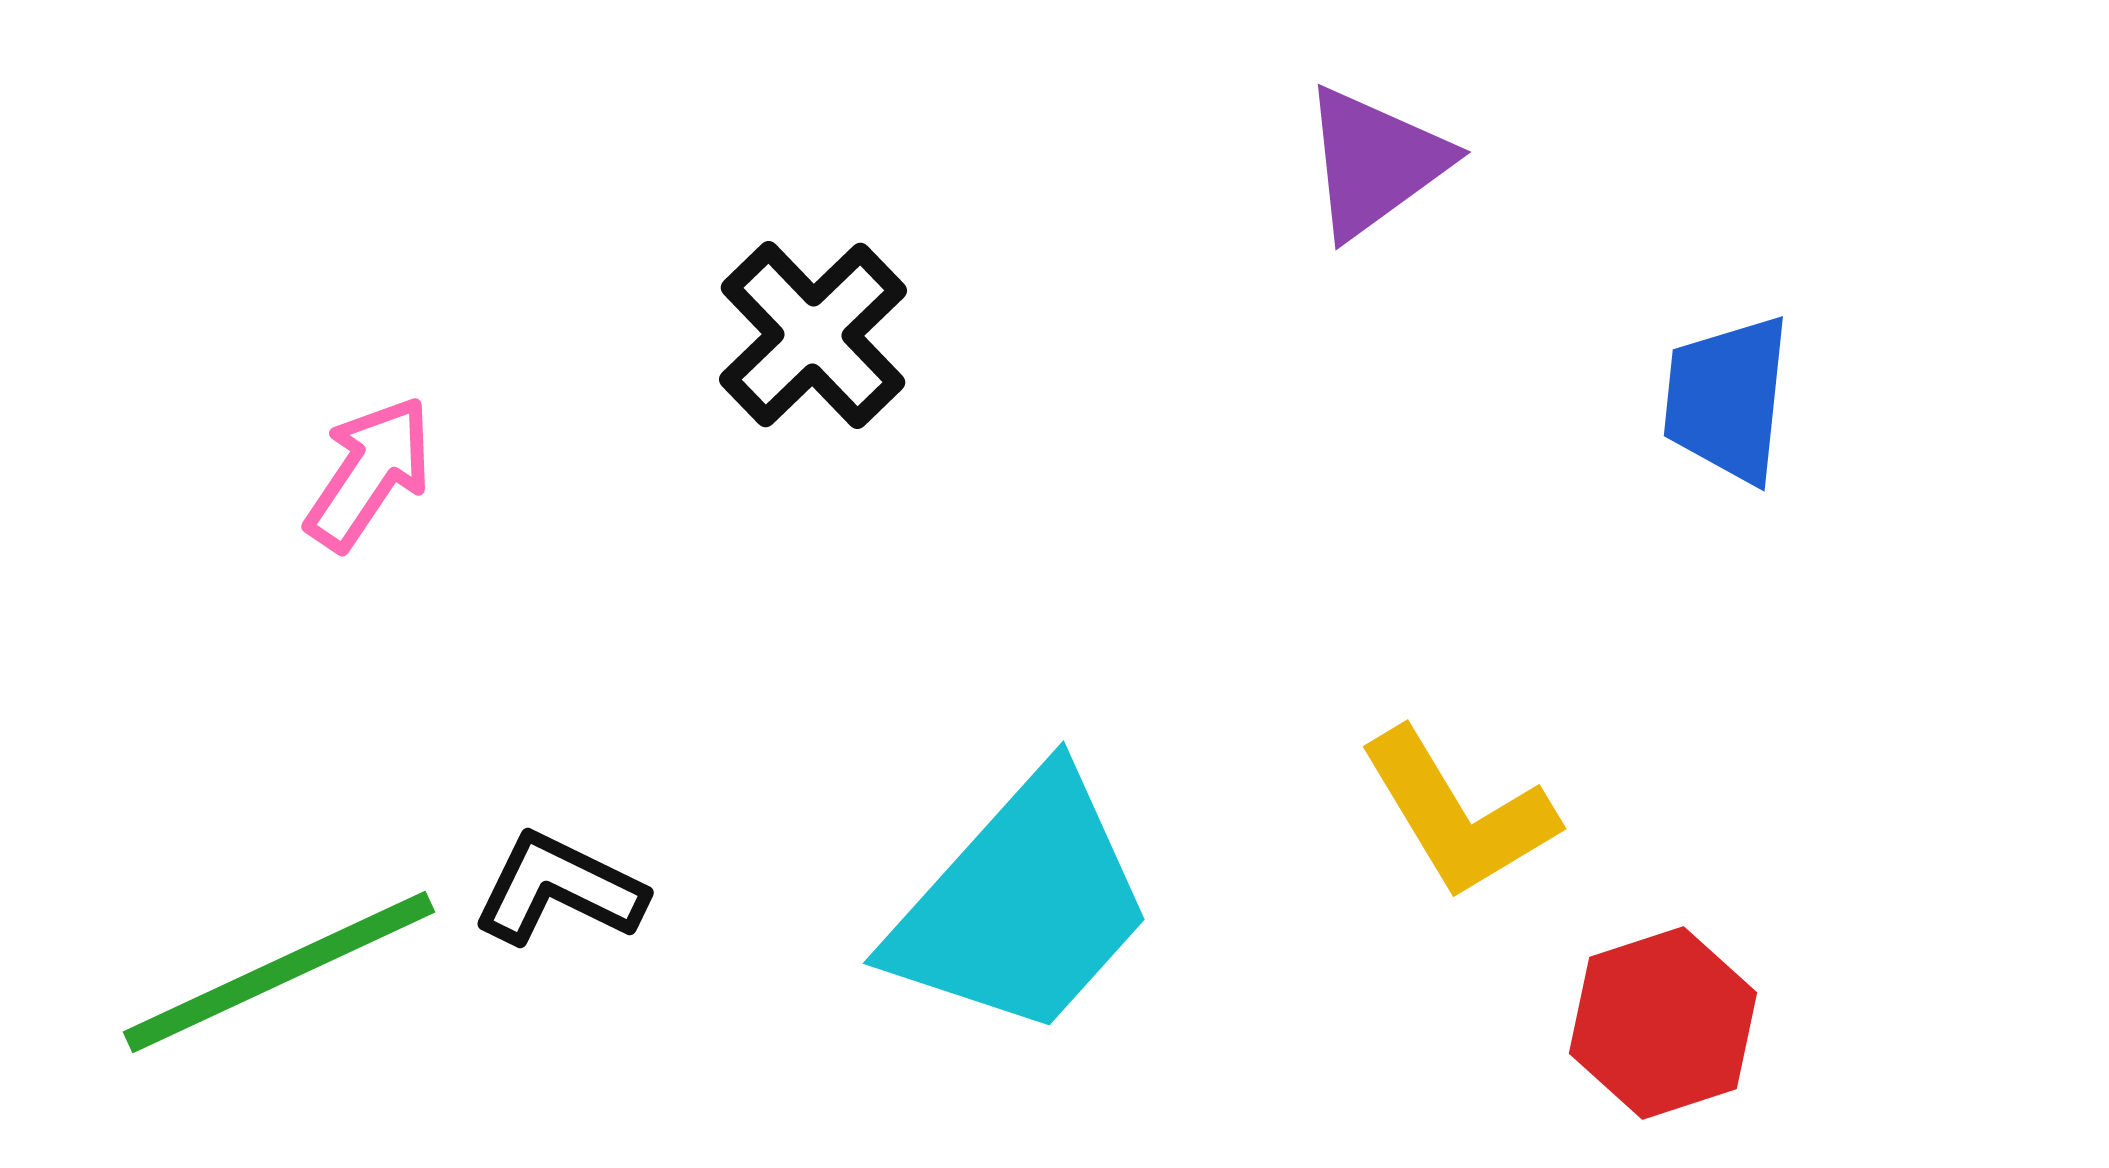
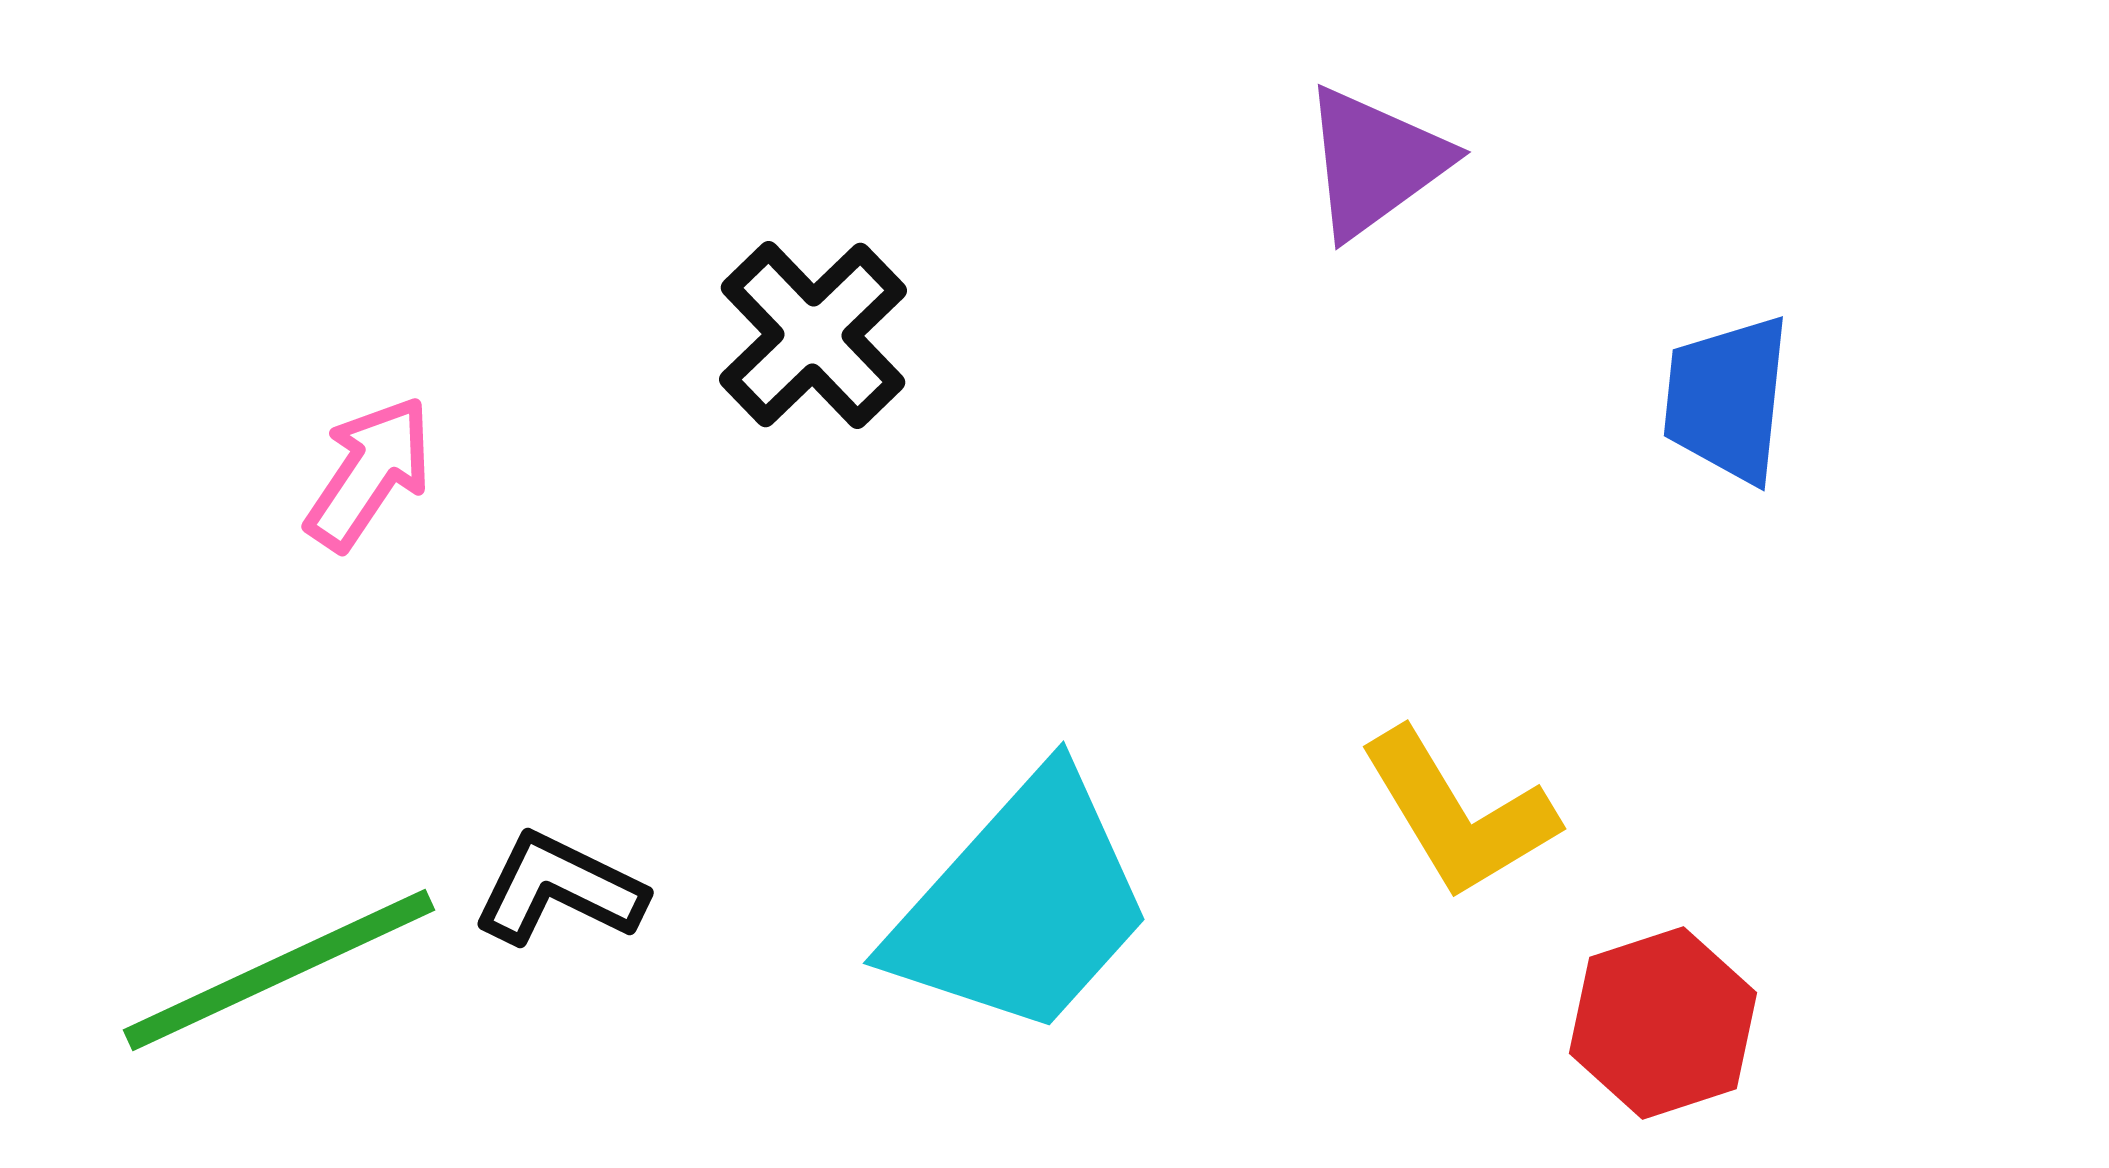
green line: moved 2 px up
